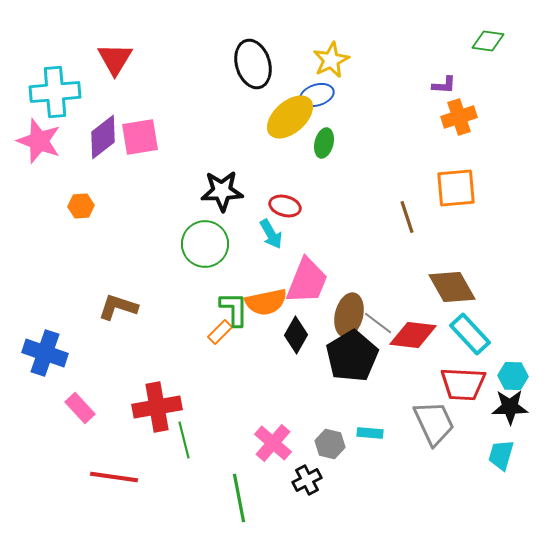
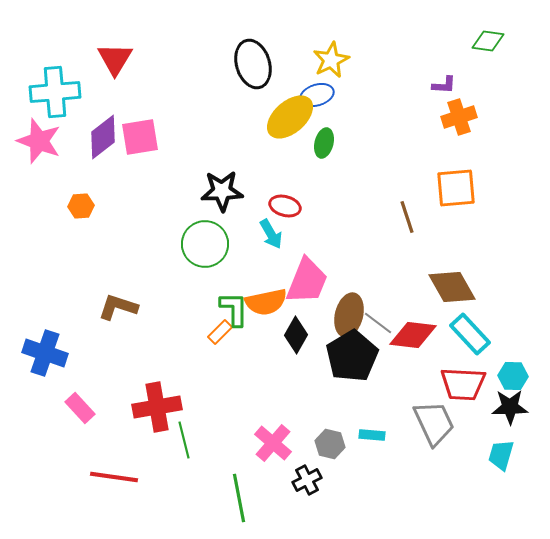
cyan rectangle at (370, 433): moved 2 px right, 2 px down
